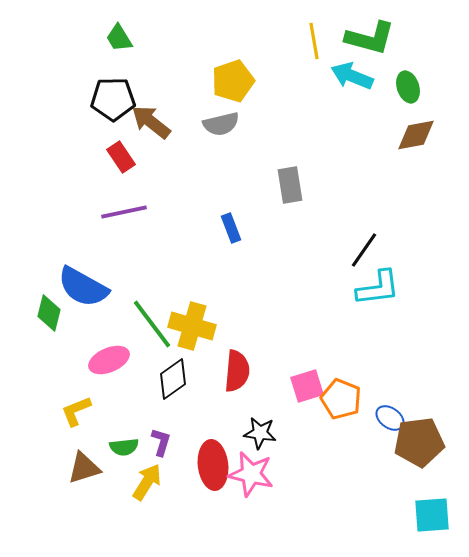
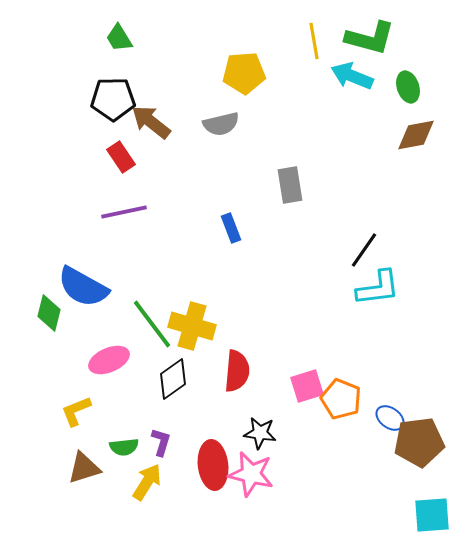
yellow pentagon: moved 11 px right, 8 px up; rotated 15 degrees clockwise
